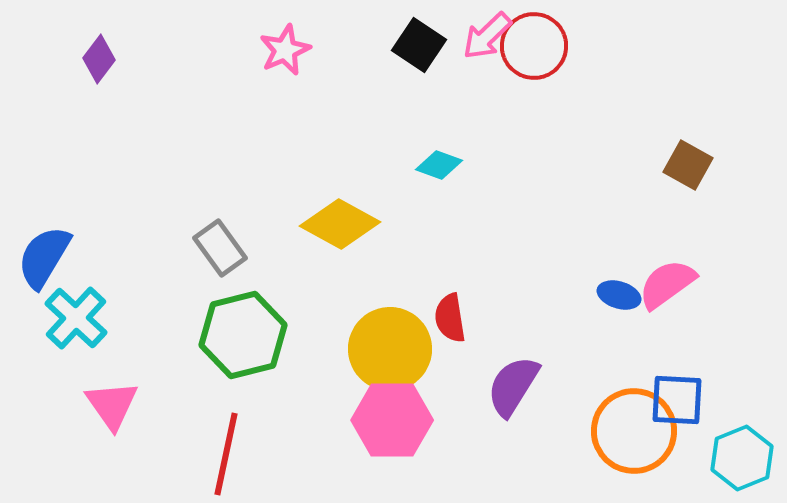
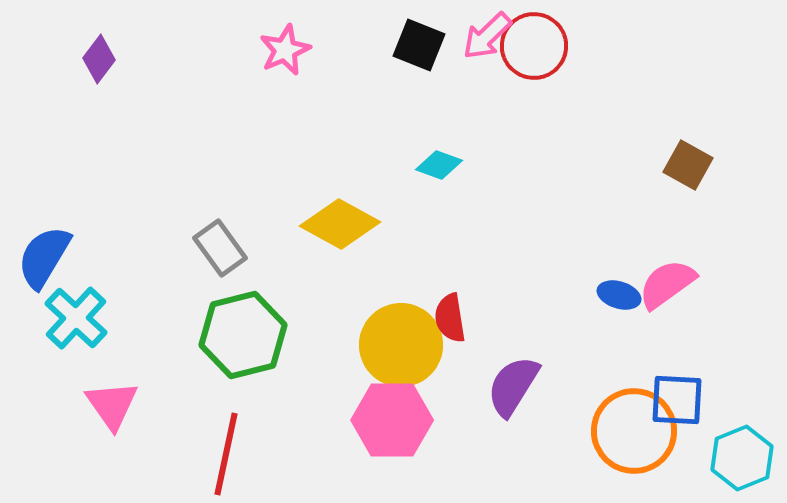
black square: rotated 12 degrees counterclockwise
yellow circle: moved 11 px right, 4 px up
